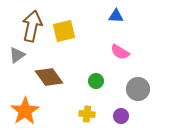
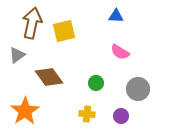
brown arrow: moved 3 px up
green circle: moved 2 px down
